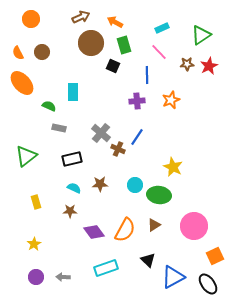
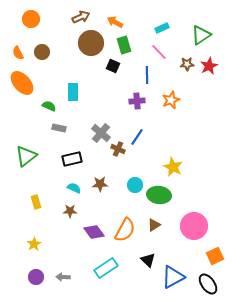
cyan rectangle at (106, 268): rotated 15 degrees counterclockwise
